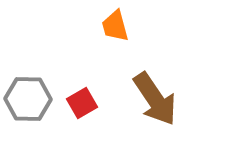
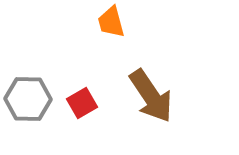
orange trapezoid: moved 4 px left, 4 px up
brown arrow: moved 4 px left, 3 px up
